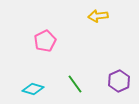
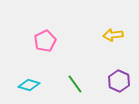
yellow arrow: moved 15 px right, 19 px down
purple hexagon: rotated 10 degrees counterclockwise
cyan diamond: moved 4 px left, 4 px up
